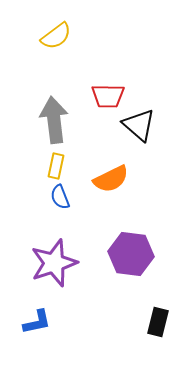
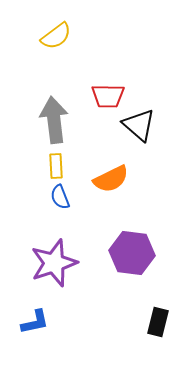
yellow rectangle: rotated 15 degrees counterclockwise
purple hexagon: moved 1 px right, 1 px up
blue L-shape: moved 2 px left
